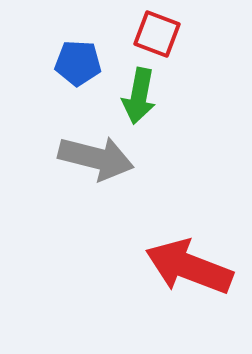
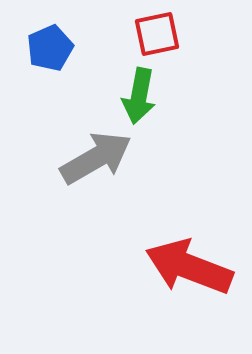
red square: rotated 33 degrees counterclockwise
blue pentagon: moved 28 px left, 15 px up; rotated 27 degrees counterclockwise
gray arrow: rotated 44 degrees counterclockwise
